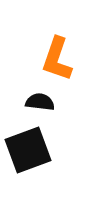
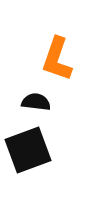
black semicircle: moved 4 px left
